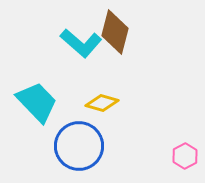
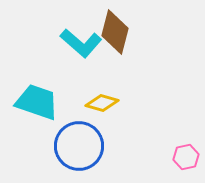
cyan trapezoid: rotated 27 degrees counterclockwise
pink hexagon: moved 1 px right, 1 px down; rotated 15 degrees clockwise
